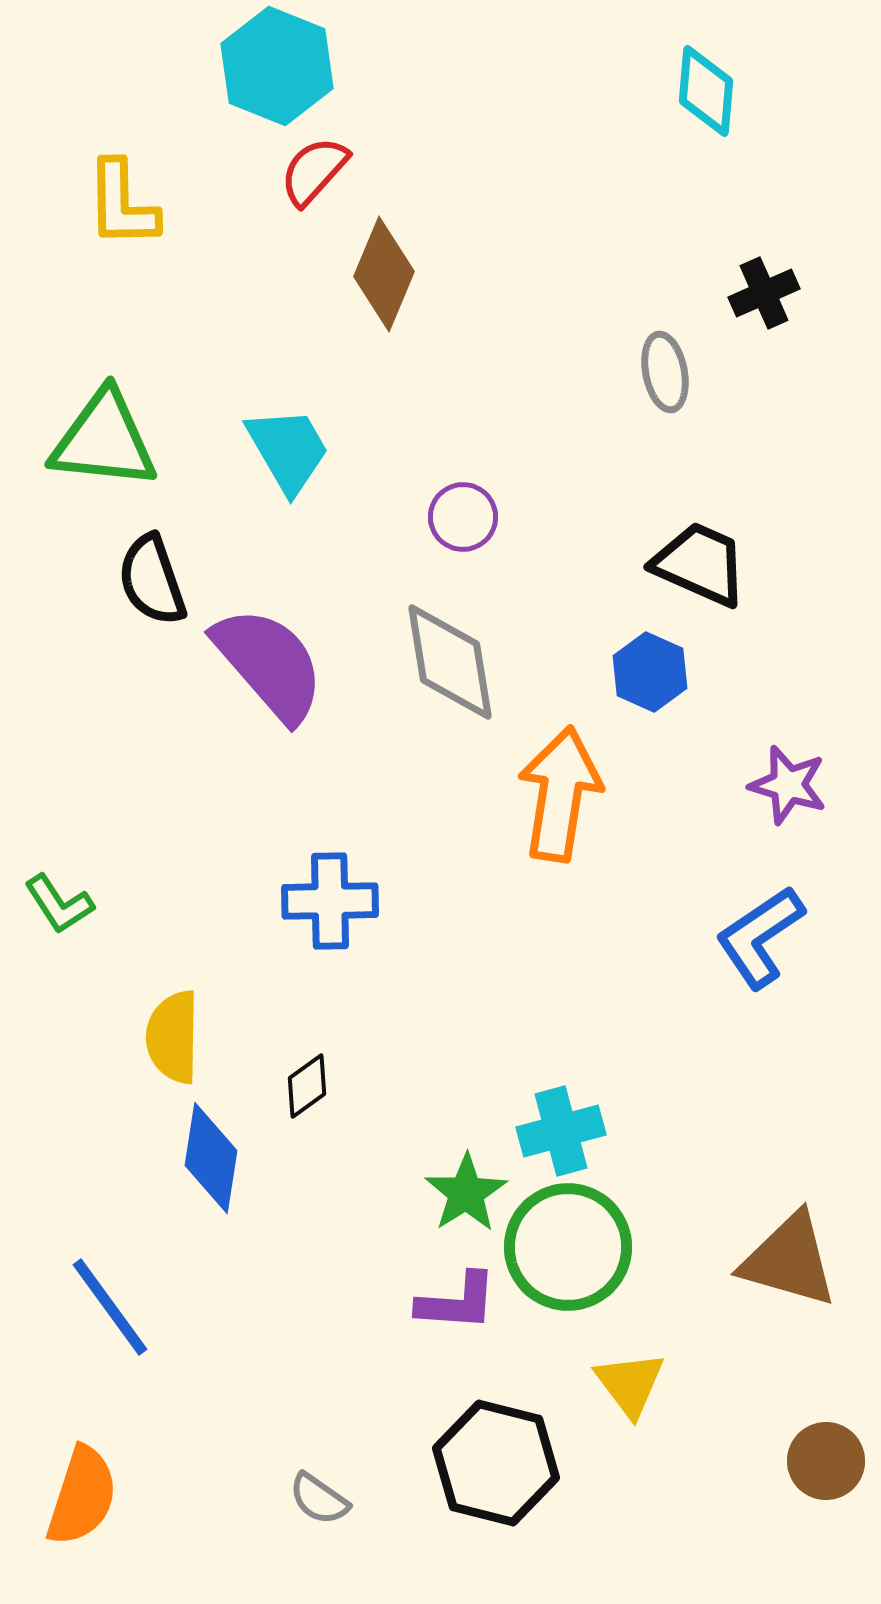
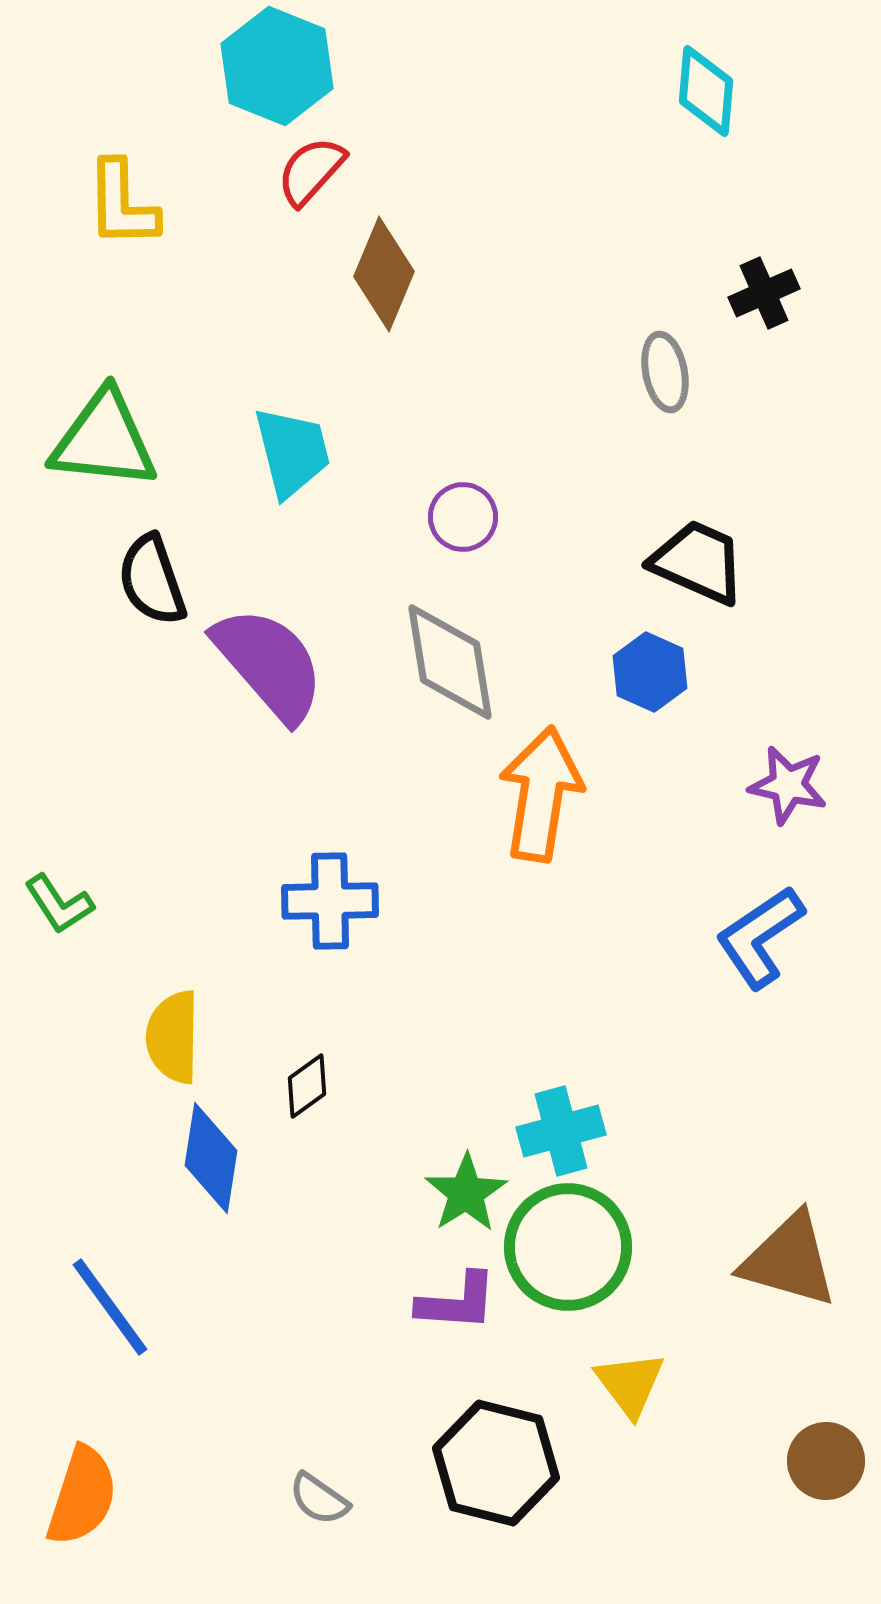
red semicircle: moved 3 px left
cyan trapezoid: moved 4 px right, 2 px down; rotated 16 degrees clockwise
black trapezoid: moved 2 px left, 2 px up
purple star: rotated 4 degrees counterclockwise
orange arrow: moved 19 px left
